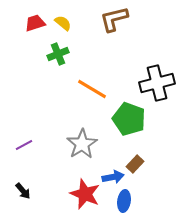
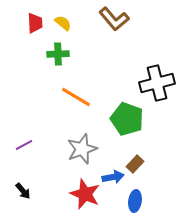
brown L-shape: rotated 116 degrees counterclockwise
red trapezoid: rotated 105 degrees clockwise
green cross: rotated 20 degrees clockwise
orange line: moved 16 px left, 8 px down
green pentagon: moved 2 px left
gray star: moved 5 px down; rotated 12 degrees clockwise
blue ellipse: moved 11 px right
